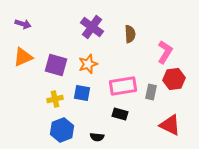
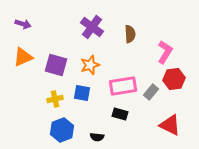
orange star: moved 2 px right, 1 px down
gray rectangle: rotated 28 degrees clockwise
